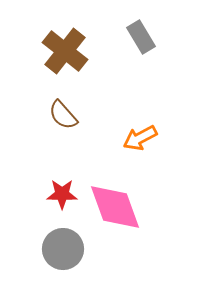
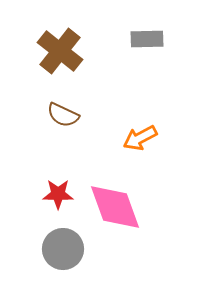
gray rectangle: moved 6 px right, 2 px down; rotated 60 degrees counterclockwise
brown cross: moved 5 px left
brown semicircle: rotated 24 degrees counterclockwise
red star: moved 4 px left
